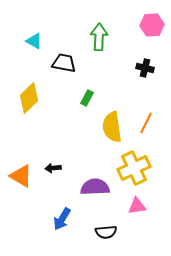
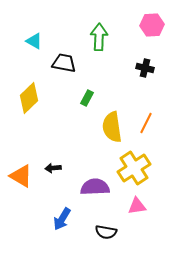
yellow cross: rotated 8 degrees counterclockwise
black semicircle: rotated 15 degrees clockwise
